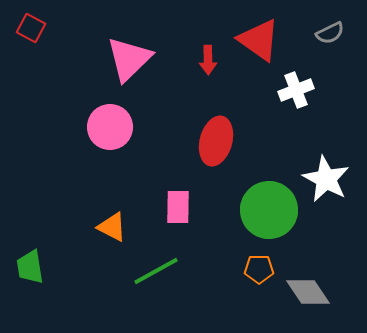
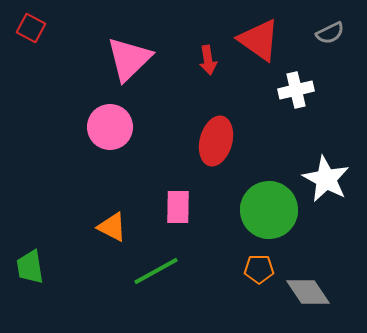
red arrow: rotated 8 degrees counterclockwise
white cross: rotated 8 degrees clockwise
